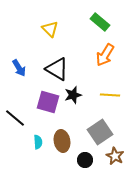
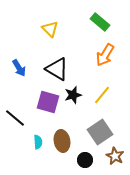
yellow line: moved 8 px left; rotated 54 degrees counterclockwise
